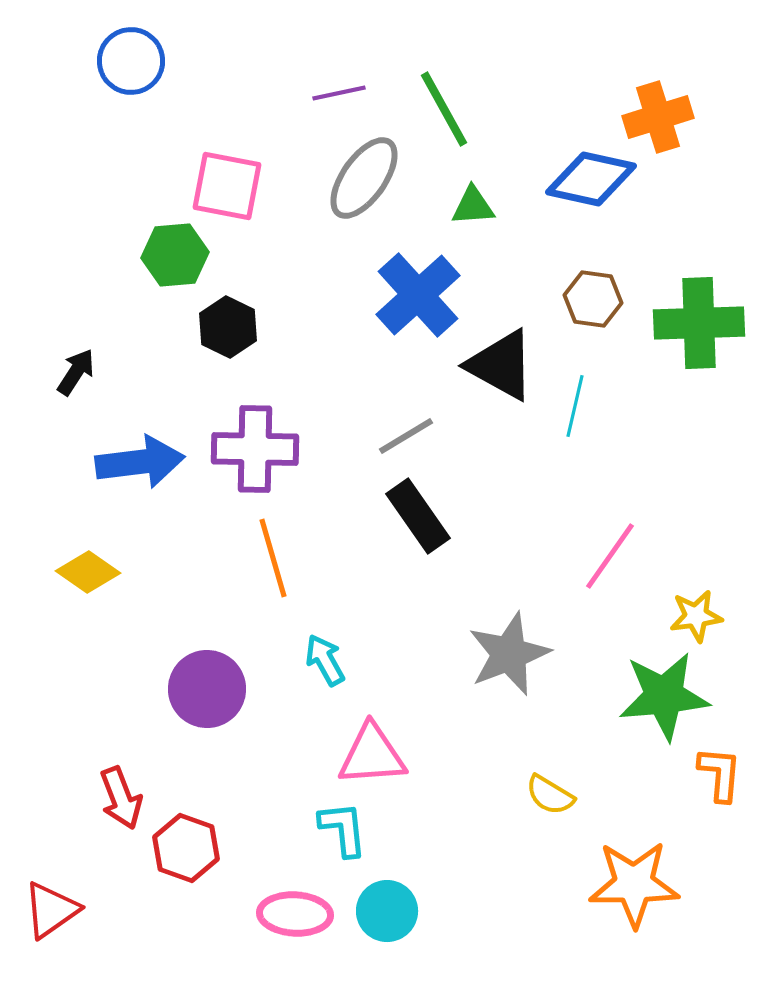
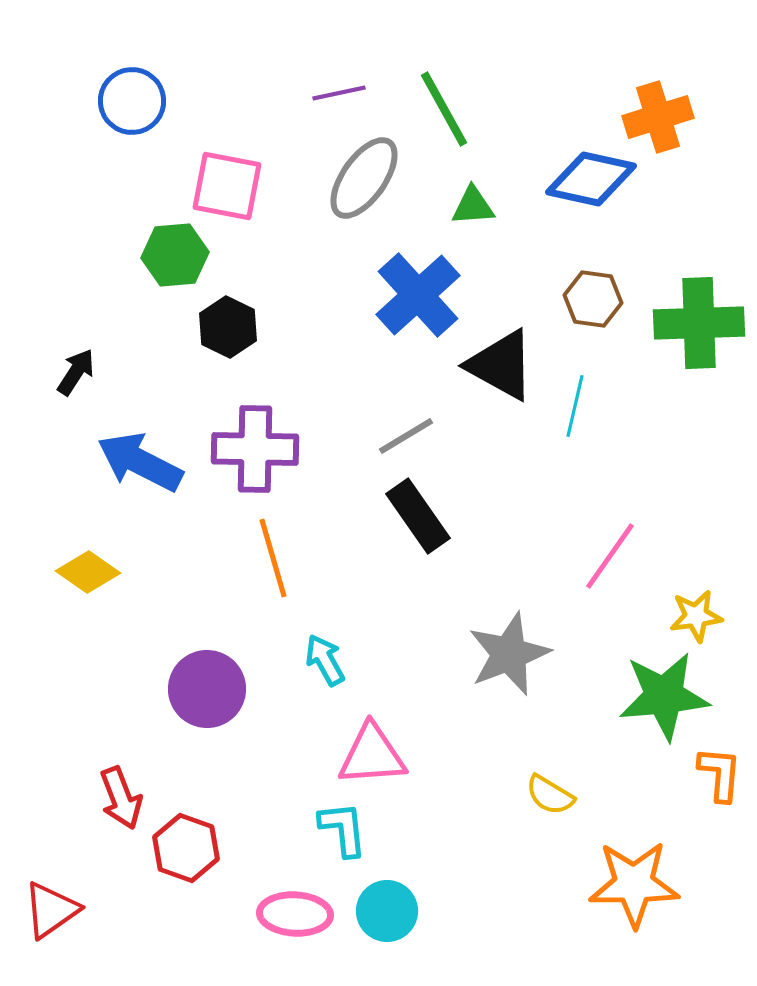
blue circle: moved 1 px right, 40 px down
blue arrow: rotated 146 degrees counterclockwise
